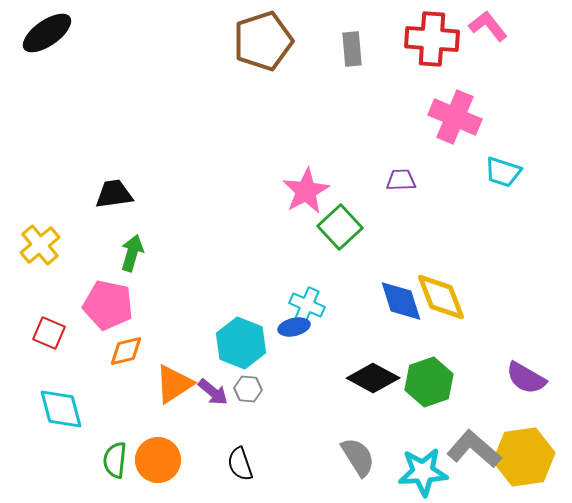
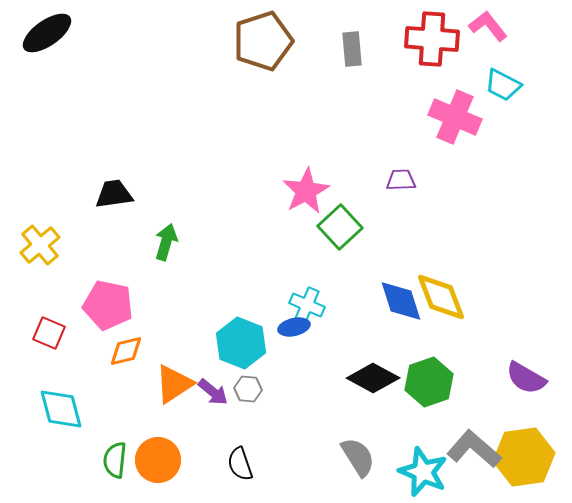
cyan trapezoid: moved 87 px up; rotated 9 degrees clockwise
green arrow: moved 34 px right, 11 px up
cyan star: rotated 27 degrees clockwise
